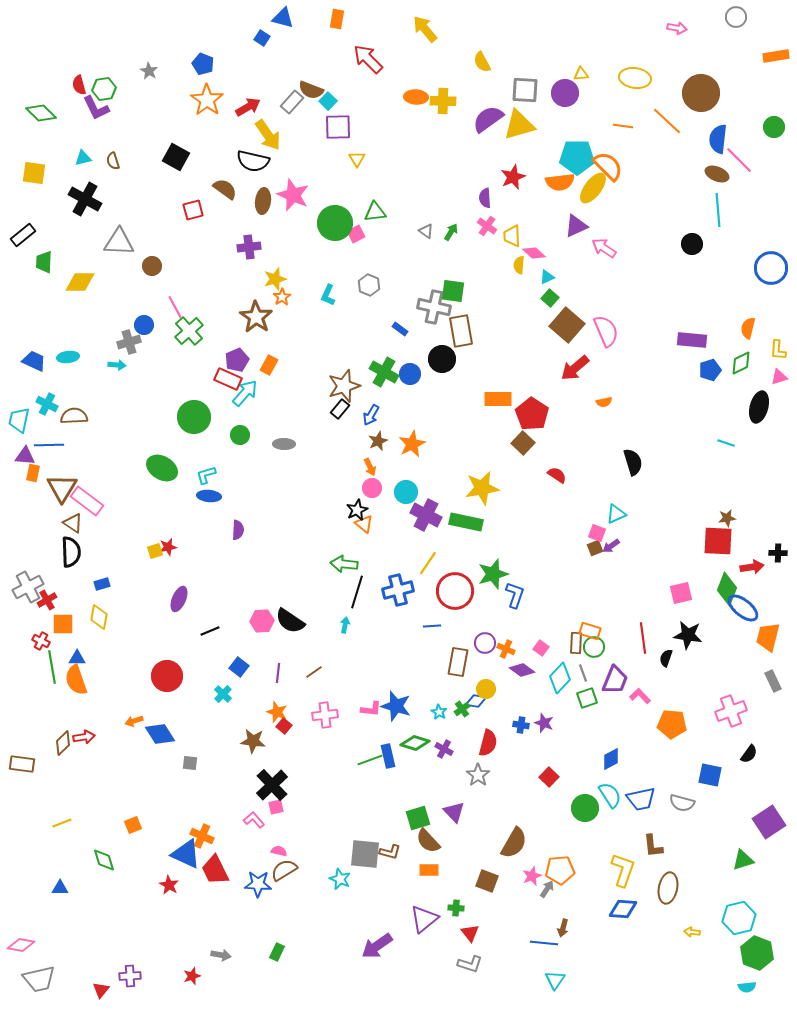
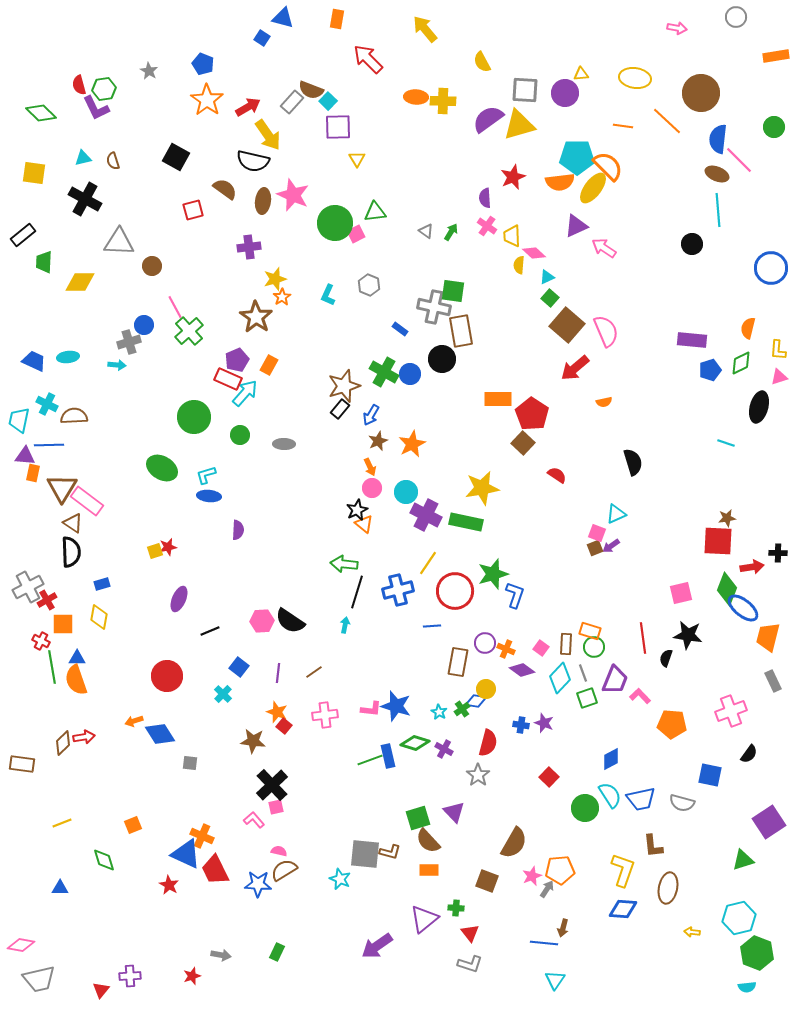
brown rectangle at (576, 643): moved 10 px left, 1 px down
